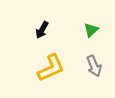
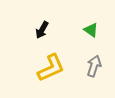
green triangle: rotated 42 degrees counterclockwise
gray arrow: rotated 140 degrees counterclockwise
